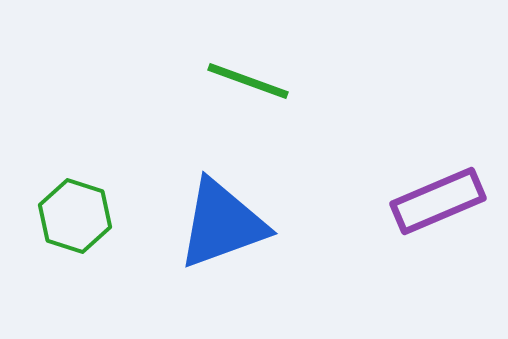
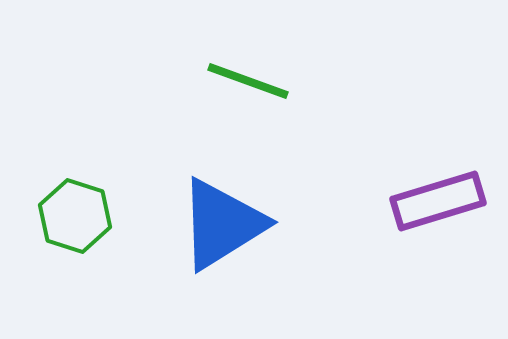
purple rectangle: rotated 6 degrees clockwise
blue triangle: rotated 12 degrees counterclockwise
